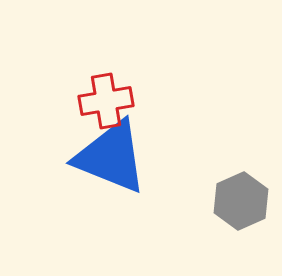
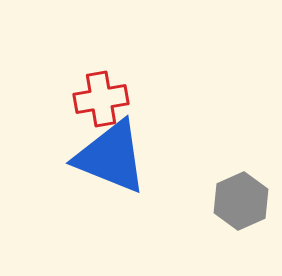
red cross: moved 5 px left, 2 px up
